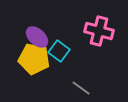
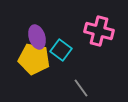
purple ellipse: rotated 30 degrees clockwise
cyan square: moved 2 px right, 1 px up
gray line: rotated 18 degrees clockwise
